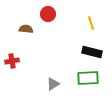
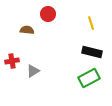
brown semicircle: moved 1 px right, 1 px down
green rectangle: moved 1 px right; rotated 25 degrees counterclockwise
gray triangle: moved 20 px left, 13 px up
